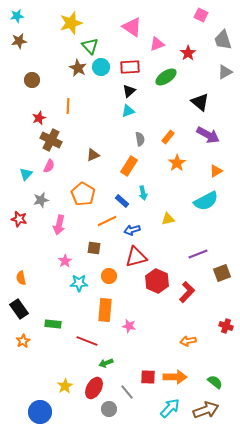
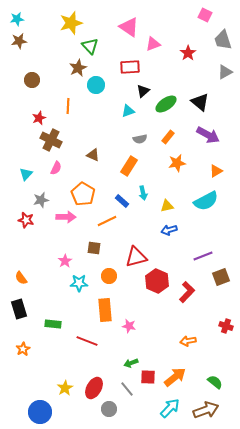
pink square at (201, 15): moved 4 px right
cyan star at (17, 16): moved 3 px down
pink triangle at (132, 27): moved 3 px left
pink triangle at (157, 44): moved 4 px left
cyan circle at (101, 67): moved 5 px left, 18 px down
brown star at (78, 68): rotated 18 degrees clockwise
green ellipse at (166, 77): moved 27 px down
black triangle at (129, 91): moved 14 px right
gray semicircle at (140, 139): rotated 88 degrees clockwise
brown triangle at (93, 155): rotated 48 degrees clockwise
orange star at (177, 163): rotated 24 degrees clockwise
pink semicircle at (49, 166): moved 7 px right, 2 px down
red star at (19, 219): moved 7 px right, 1 px down
yellow triangle at (168, 219): moved 1 px left, 13 px up
pink arrow at (59, 225): moved 7 px right, 8 px up; rotated 102 degrees counterclockwise
blue arrow at (132, 230): moved 37 px right
purple line at (198, 254): moved 5 px right, 2 px down
brown square at (222, 273): moved 1 px left, 4 px down
orange semicircle at (21, 278): rotated 24 degrees counterclockwise
black rectangle at (19, 309): rotated 18 degrees clockwise
orange rectangle at (105, 310): rotated 10 degrees counterclockwise
orange star at (23, 341): moved 8 px down
green arrow at (106, 363): moved 25 px right
orange arrow at (175, 377): rotated 40 degrees counterclockwise
yellow star at (65, 386): moved 2 px down
gray line at (127, 392): moved 3 px up
